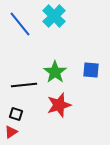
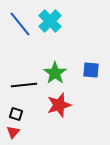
cyan cross: moved 4 px left, 5 px down
green star: moved 1 px down
red triangle: moved 2 px right; rotated 16 degrees counterclockwise
